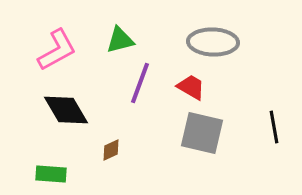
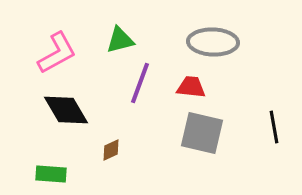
pink L-shape: moved 3 px down
red trapezoid: rotated 24 degrees counterclockwise
